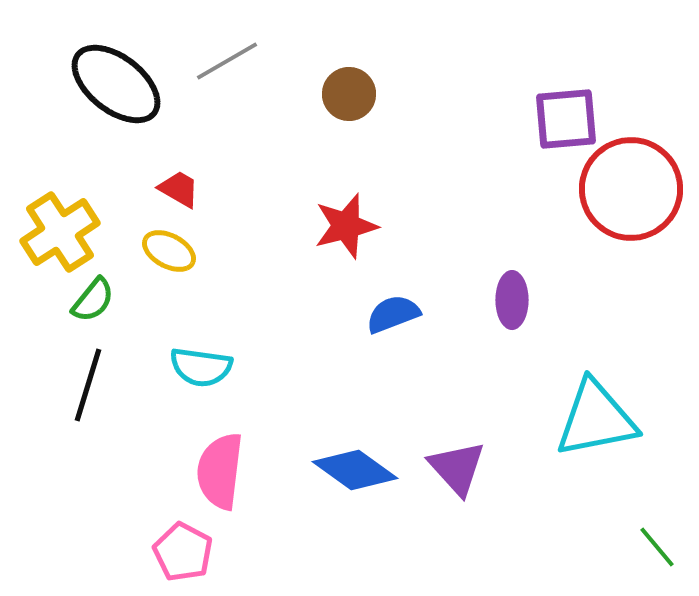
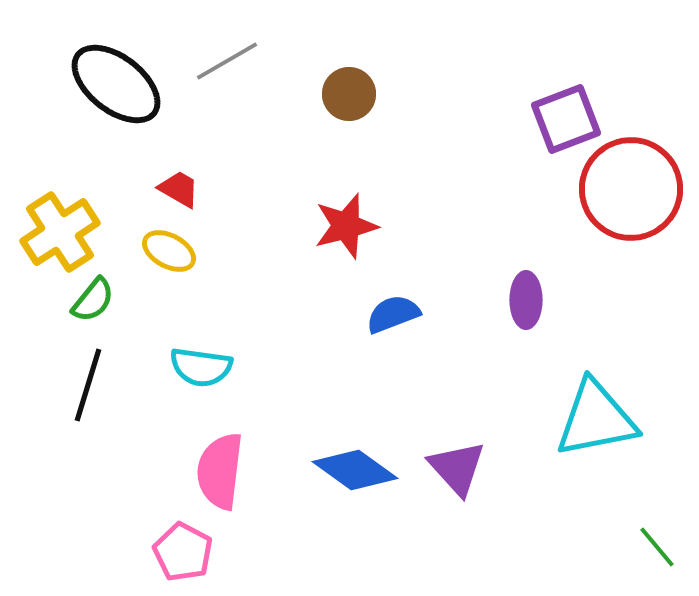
purple square: rotated 16 degrees counterclockwise
purple ellipse: moved 14 px right
